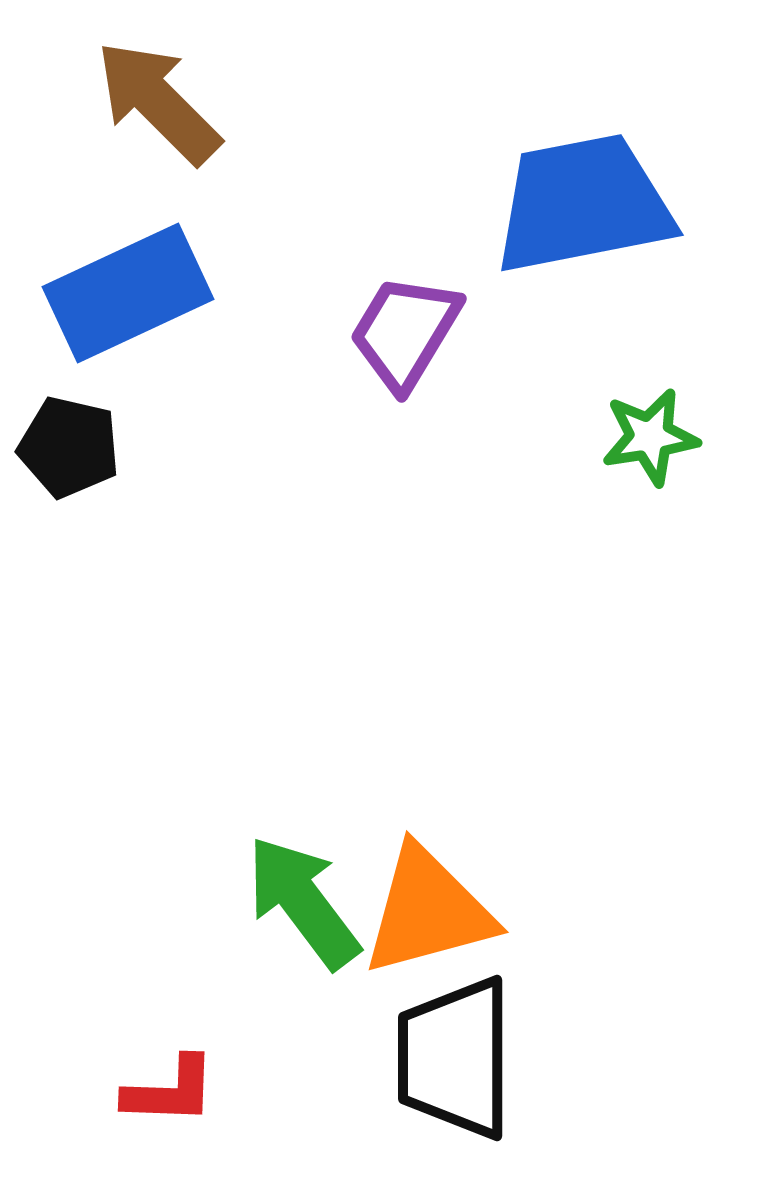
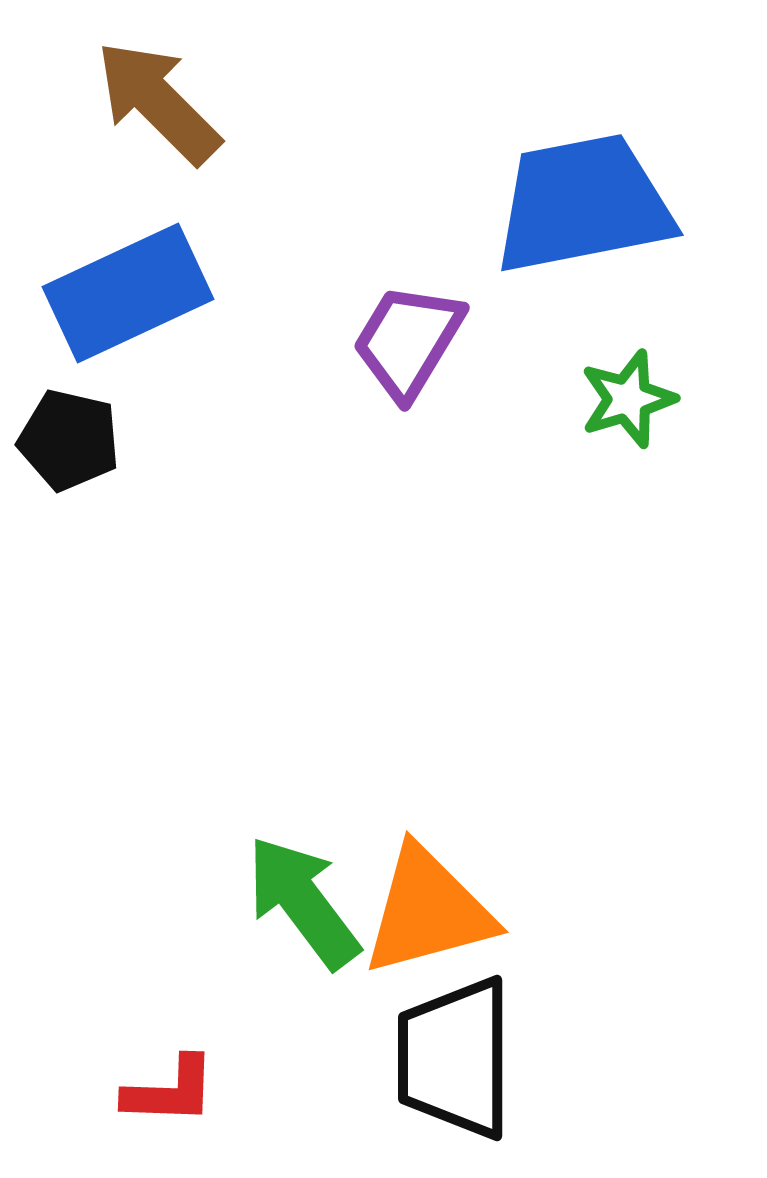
purple trapezoid: moved 3 px right, 9 px down
green star: moved 22 px left, 38 px up; rotated 8 degrees counterclockwise
black pentagon: moved 7 px up
